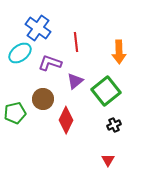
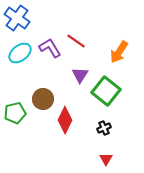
blue cross: moved 21 px left, 10 px up
red line: moved 1 px up; rotated 48 degrees counterclockwise
orange arrow: rotated 35 degrees clockwise
purple L-shape: moved 15 px up; rotated 40 degrees clockwise
purple triangle: moved 5 px right, 6 px up; rotated 18 degrees counterclockwise
green square: rotated 12 degrees counterclockwise
red diamond: moved 1 px left
black cross: moved 10 px left, 3 px down
red triangle: moved 2 px left, 1 px up
